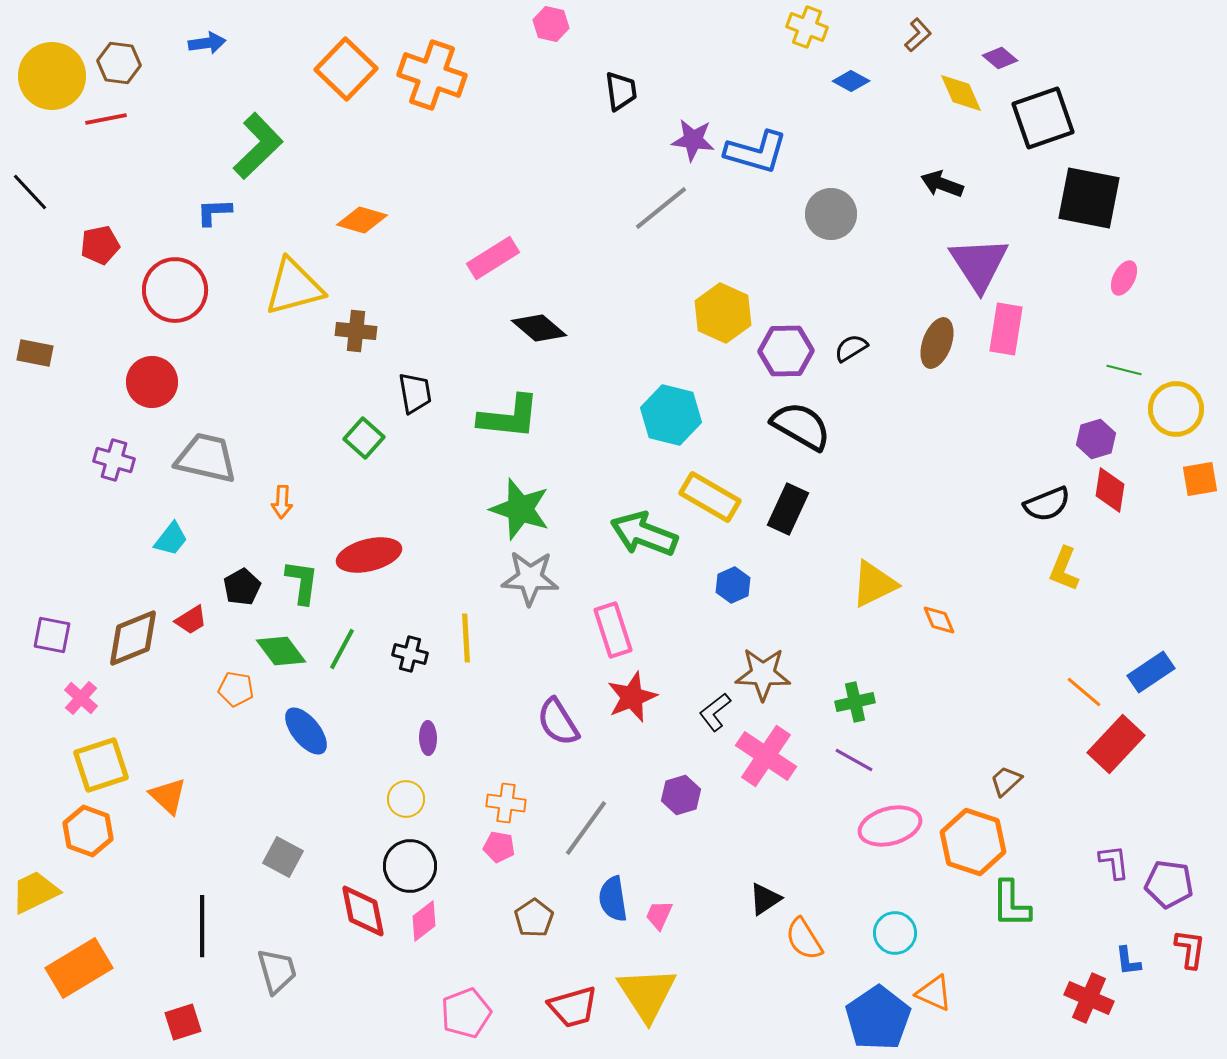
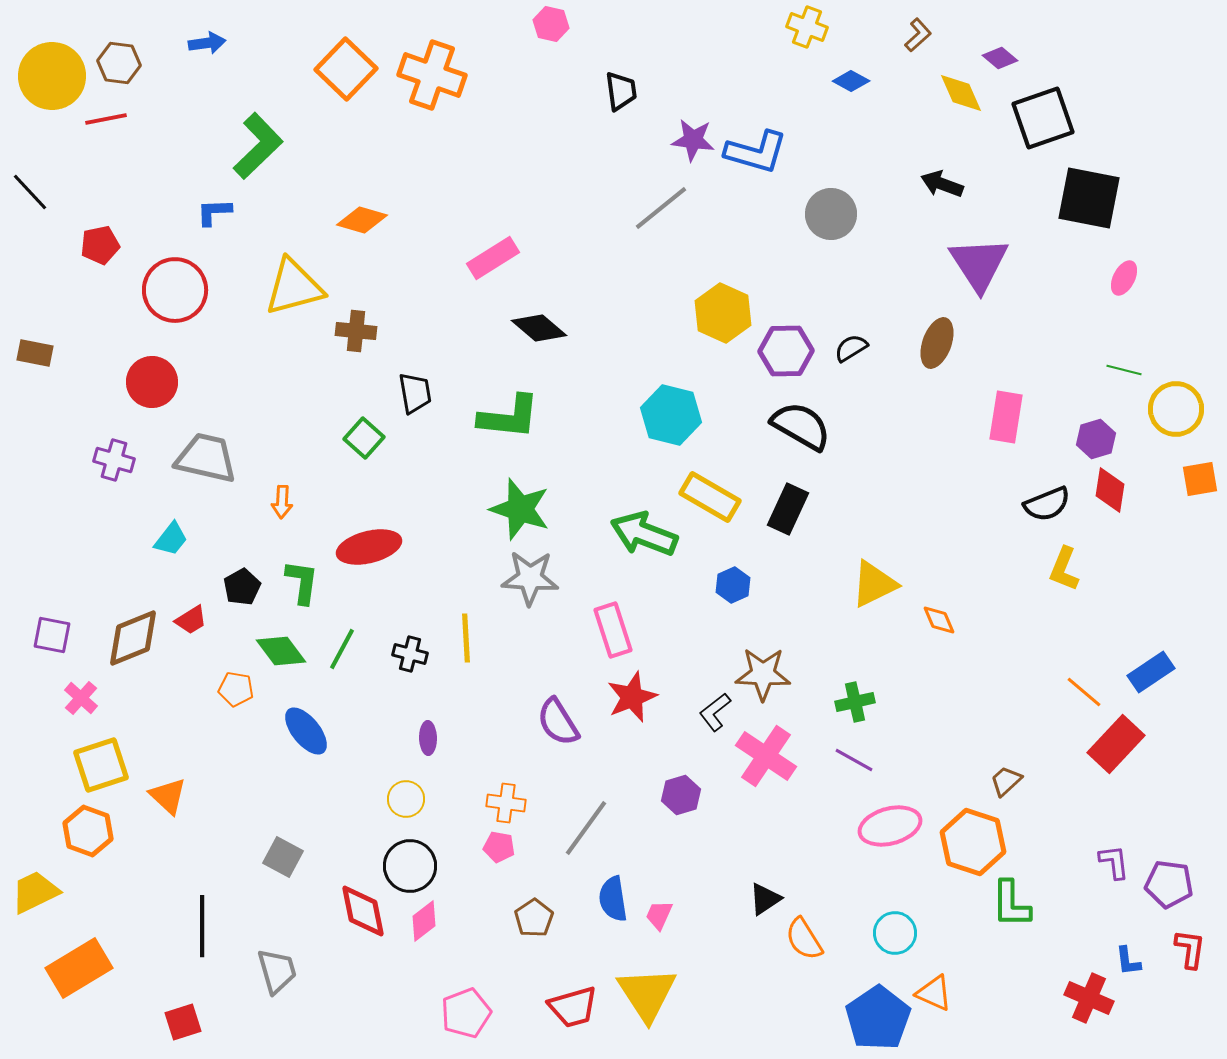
pink rectangle at (1006, 329): moved 88 px down
red ellipse at (369, 555): moved 8 px up
